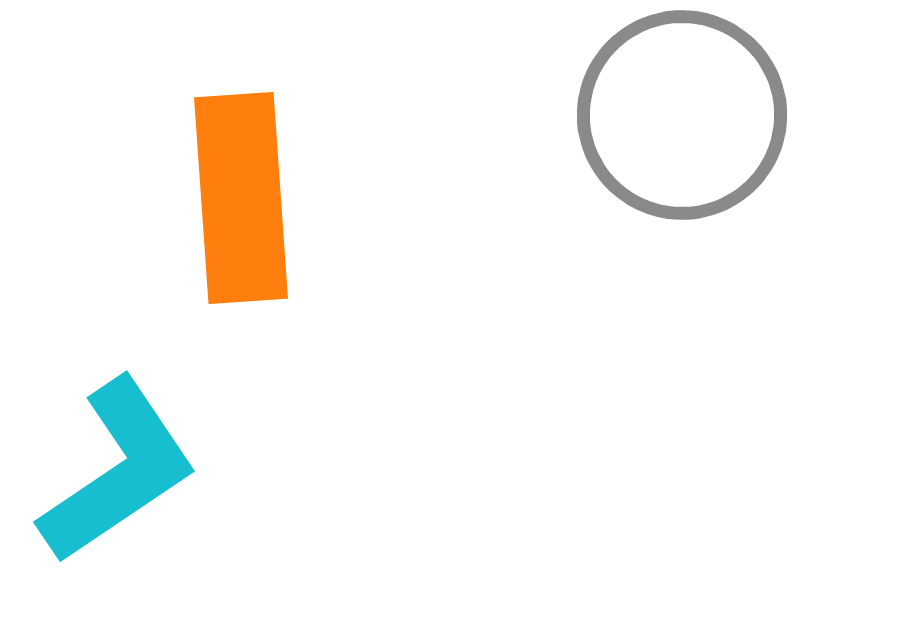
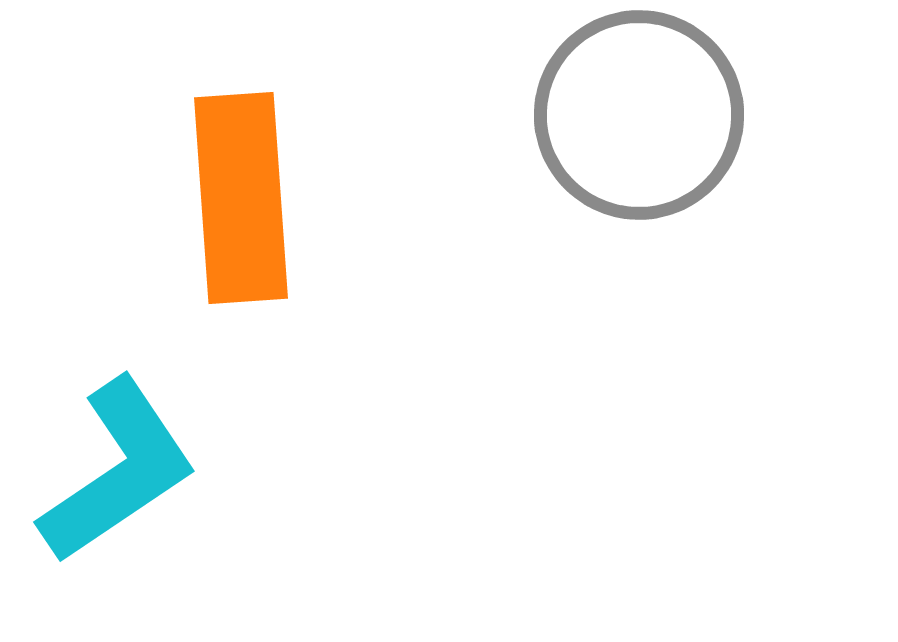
gray circle: moved 43 px left
